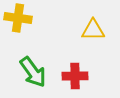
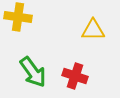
yellow cross: moved 1 px up
red cross: rotated 20 degrees clockwise
